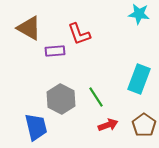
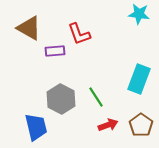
brown pentagon: moved 3 px left
